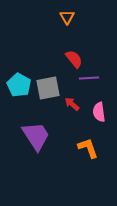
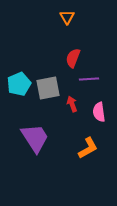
red semicircle: moved 1 px left, 1 px up; rotated 120 degrees counterclockwise
purple line: moved 1 px down
cyan pentagon: moved 1 px up; rotated 20 degrees clockwise
red arrow: rotated 28 degrees clockwise
purple trapezoid: moved 1 px left, 2 px down
orange L-shape: rotated 80 degrees clockwise
